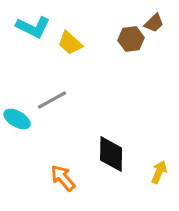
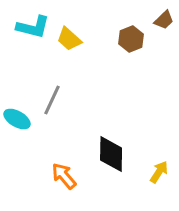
brown trapezoid: moved 10 px right, 3 px up
cyan L-shape: rotated 12 degrees counterclockwise
brown hexagon: rotated 15 degrees counterclockwise
yellow trapezoid: moved 1 px left, 4 px up
gray line: rotated 36 degrees counterclockwise
yellow arrow: rotated 10 degrees clockwise
orange arrow: moved 1 px right, 2 px up
